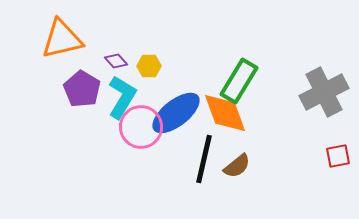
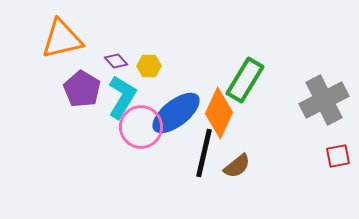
green rectangle: moved 6 px right, 1 px up
gray cross: moved 8 px down
orange diamond: moved 6 px left; rotated 45 degrees clockwise
black line: moved 6 px up
